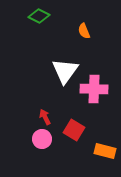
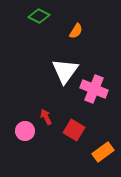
orange semicircle: moved 8 px left; rotated 126 degrees counterclockwise
pink cross: rotated 20 degrees clockwise
red arrow: moved 1 px right
pink circle: moved 17 px left, 8 px up
orange rectangle: moved 2 px left, 1 px down; rotated 50 degrees counterclockwise
